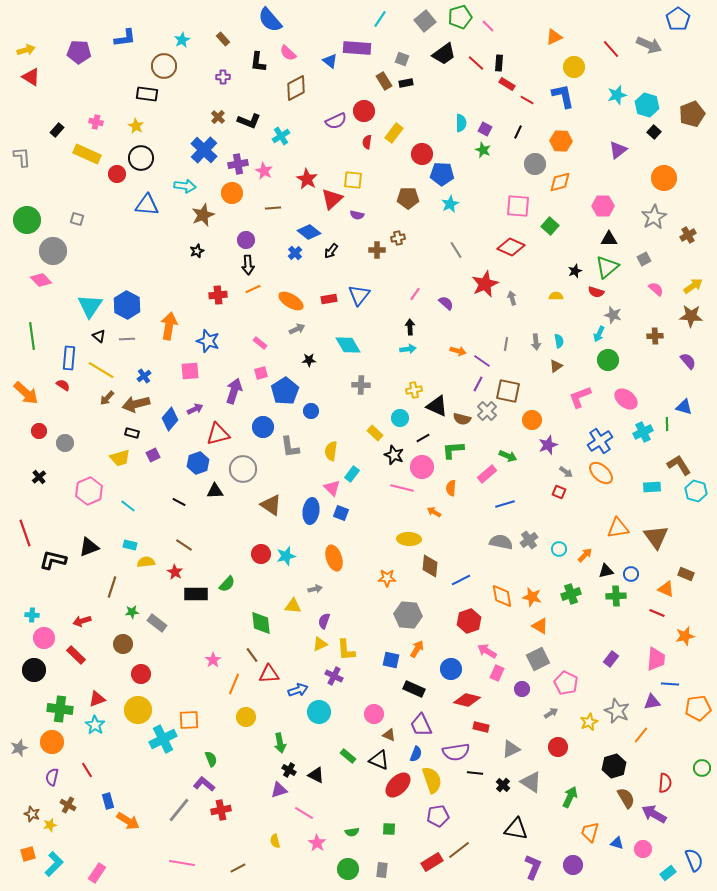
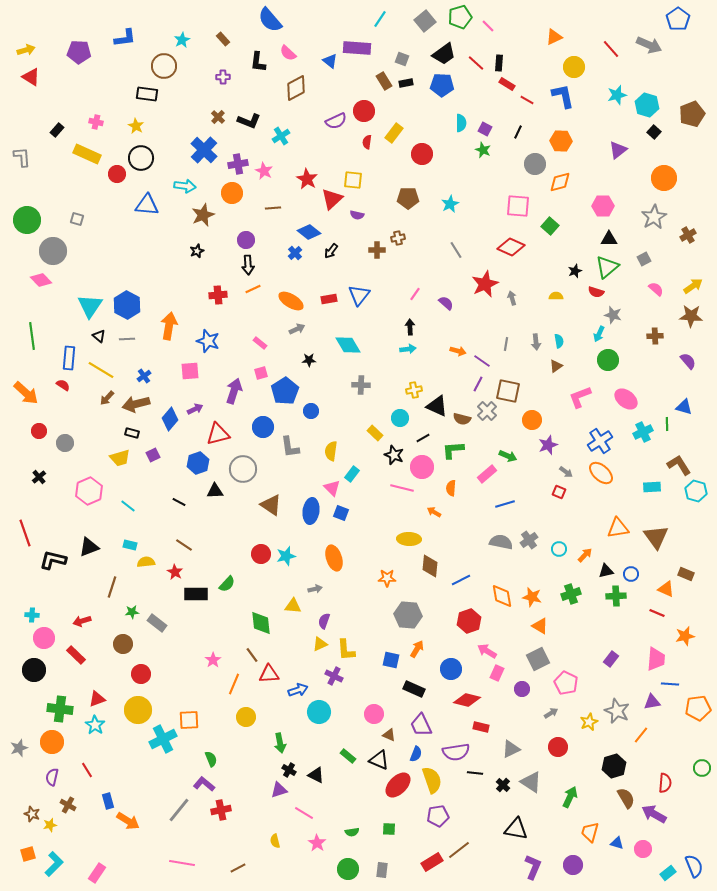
blue pentagon at (442, 174): moved 89 px up
blue semicircle at (694, 860): moved 6 px down
